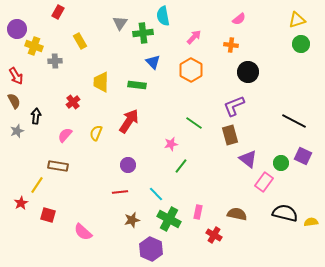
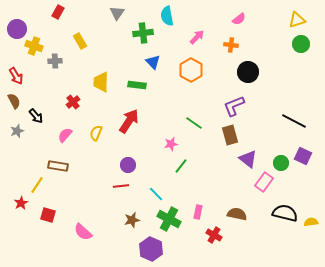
cyan semicircle at (163, 16): moved 4 px right
gray triangle at (120, 23): moved 3 px left, 10 px up
pink arrow at (194, 37): moved 3 px right
black arrow at (36, 116): rotated 133 degrees clockwise
red line at (120, 192): moved 1 px right, 6 px up
